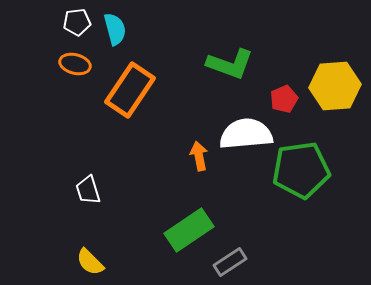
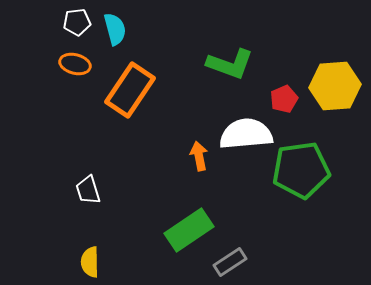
yellow semicircle: rotated 44 degrees clockwise
